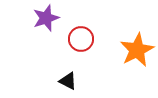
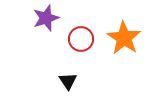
orange star: moved 13 px left, 12 px up; rotated 12 degrees counterclockwise
black triangle: rotated 30 degrees clockwise
